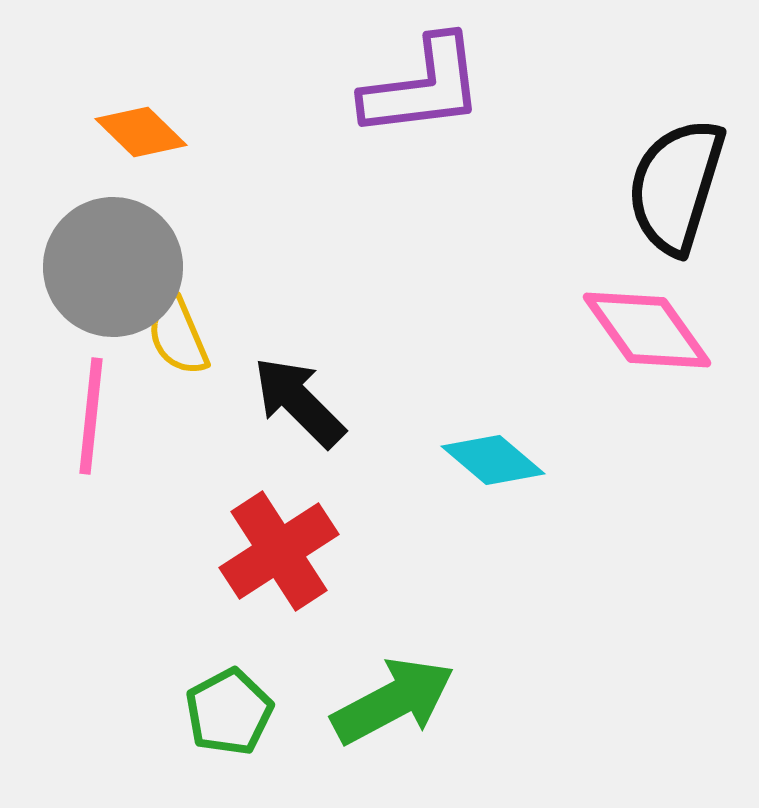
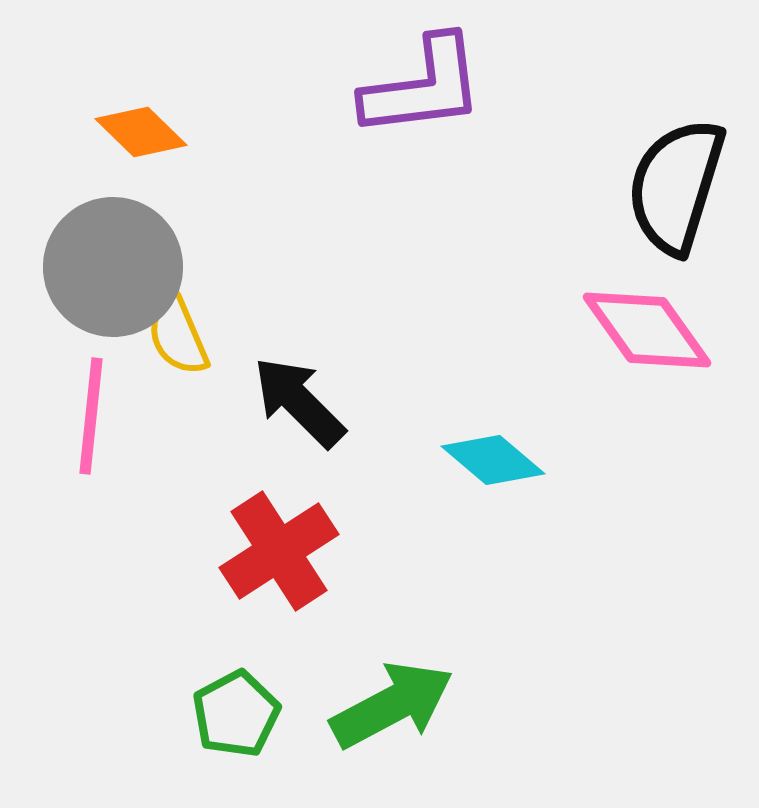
green arrow: moved 1 px left, 4 px down
green pentagon: moved 7 px right, 2 px down
